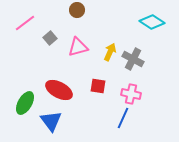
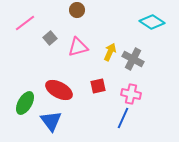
red square: rotated 21 degrees counterclockwise
